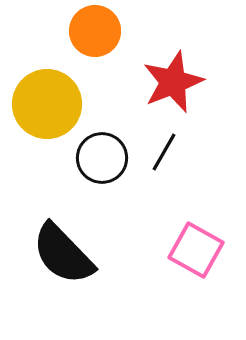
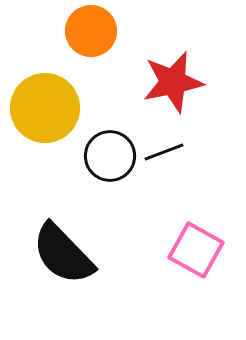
orange circle: moved 4 px left
red star: rotated 10 degrees clockwise
yellow circle: moved 2 px left, 4 px down
black line: rotated 39 degrees clockwise
black circle: moved 8 px right, 2 px up
